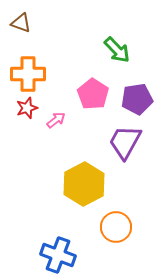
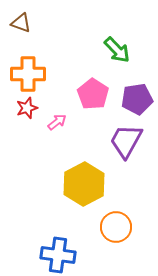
pink arrow: moved 1 px right, 2 px down
purple trapezoid: moved 1 px right, 1 px up
blue cross: rotated 12 degrees counterclockwise
